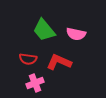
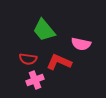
pink semicircle: moved 5 px right, 10 px down
pink cross: moved 3 px up
